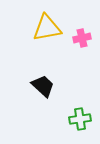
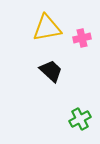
black trapezoid: moved 8 px right, 15 px up
green cross: rotated 20 degrees counterclockwise
